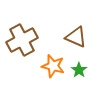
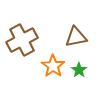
brown triangle: rotated 35 degrees counterclockwise
orange star: rotated 20 degrees clockwise
